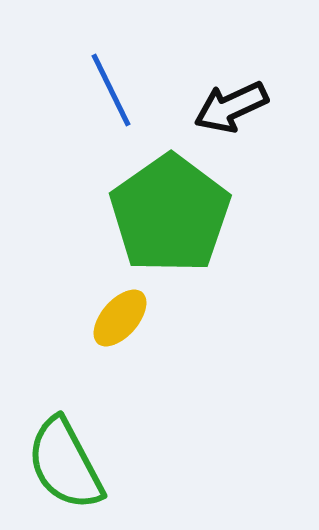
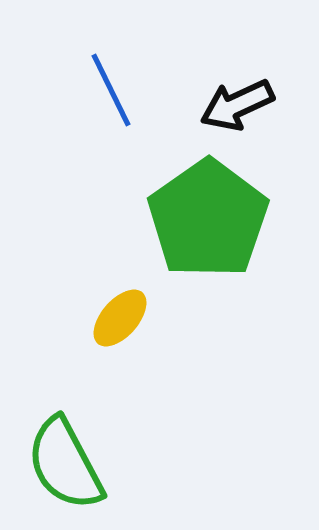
black arrow: moved 6 px right, 2 px up
green pentagon: moved 38 px right, 5 px down
